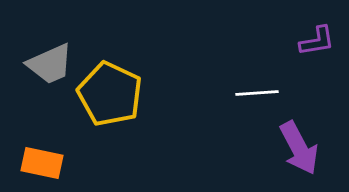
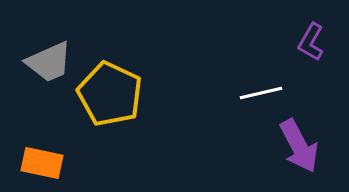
purple L-shape: moved 6 px left, 1 px down; rotated 129 degrees clockwise
gray trapezoid: moved 1 px left, 2 px up
white line: moved 4 px right; rotated 9 degrees counterclockwise
purple arrow: moved 2 px up
